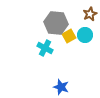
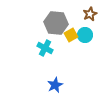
yellow square: moved 2 px right, 1 px up
blue star: moved 6 px left, 2 px up; rotated 28 degrees clockwise
